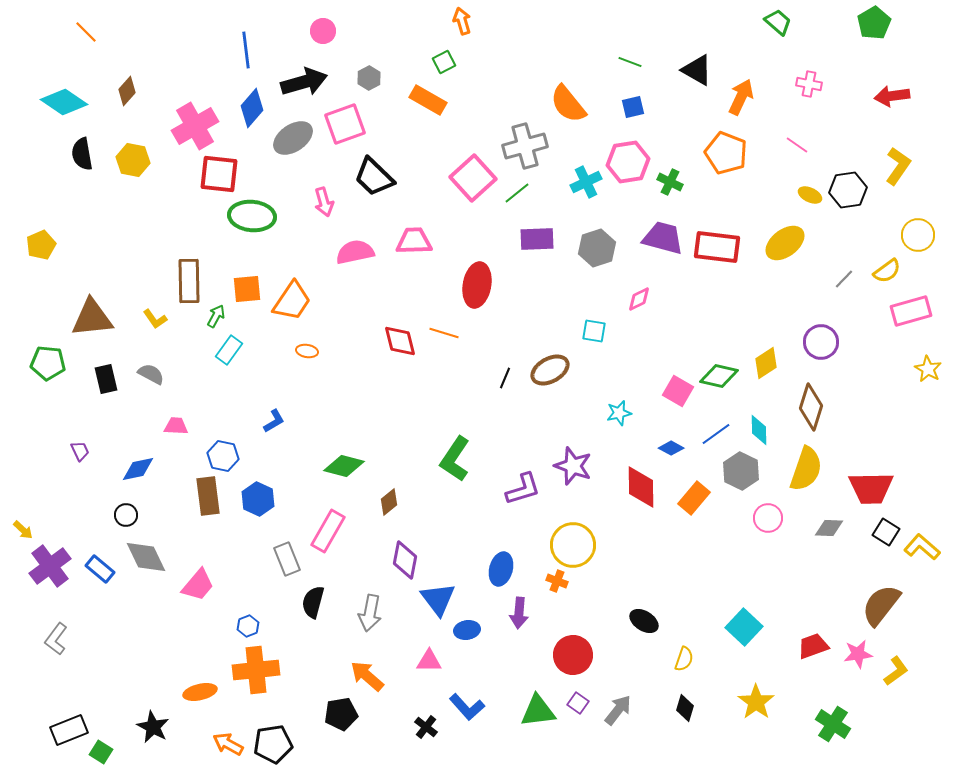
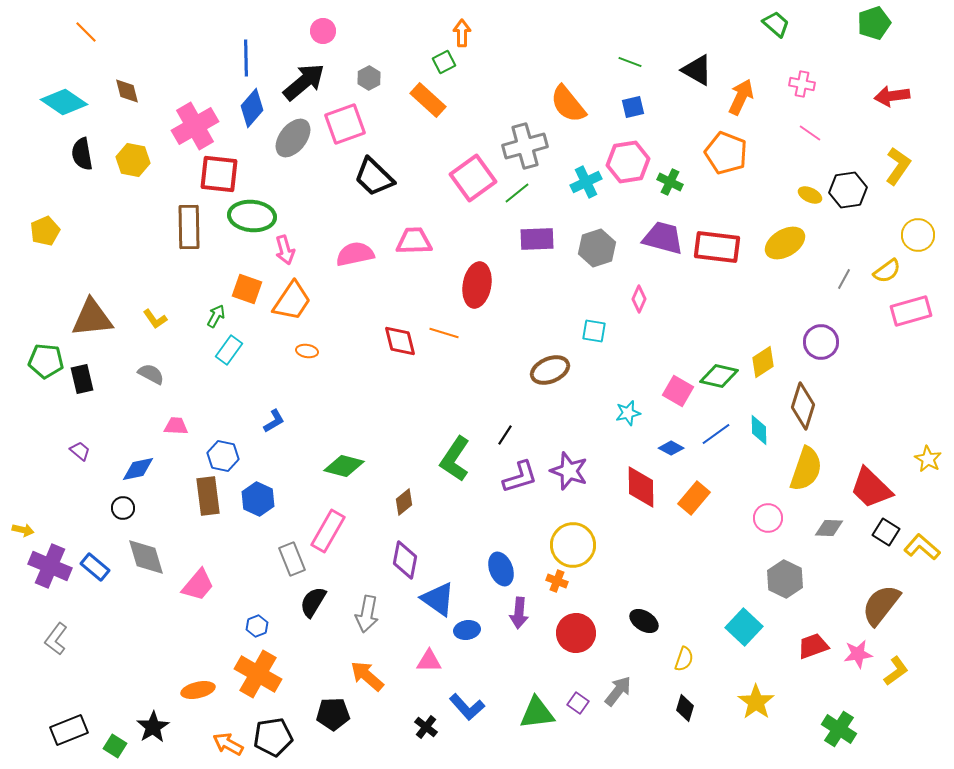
orange arrow at (462, 21): moved 12 px down; rotated 16 degrees clockwise
green trapezoid at (778, 22): moved 2 px left, 2 px down
green pentagon at (874, 23): rotated 12 degrees clockwise
blue line at (246, 50): moved 8 px down; rotated 6 degrees clockwise
black arrow at (304, 82): rotated 24 degrees counterclockwise
pink cross at (809, 84): moved 7 px left
brown diamond at (127, 91): rotated 56 degrees counterclockwise
orange rectangle at (428, 100): rotated 12 degrees clockwise
gray ellipse at (293, 138): rotated 18 degrees counterclockwise
pink line at (797, 145): moved 13 px right, 12 px up
pink square at (473, 178): rotated 6 degrees clockwise
pink arrow at (324, 202): moved 39 px left, 48 px down
yellow ellipse at (785, 243): rotated 6 degrees clockwise
yellow pentagon at (41, 245): moved 4 px right, 14 px up
pink semicircle at (355, 252): moved 2 px down
gray line at (844, 279): rotated 15 degrees counterclockwise
brown rectangle at (189, 281): moved 54 px up
orange square at (247, 289): rotated 24 degrees clockwise
pink diamond at (639, 299): rotated 40 degrees counterclockwise
green pentagon at (48, 363): moved 2 px left, 2 px up
yellow diamond at (766, 363): moved 3 px left, 1 px up
yellow star at (928, 369): moved 90 px down
brown ellipse at (550, 370): rotated 6 degrees clockwise
black line at (505, 378): moved 57 px down; rotated 10 degrees clockwise
black rectangle at (106, 379): moved 24 px left
brown diamond at (811, 407): moved 8 px left, 1 px up
cyan star at (619, 413): moved 9 px right
purple trapezoid at (80, 451): rotated 25 degrees counterclockwise
purple star at (573, 466): moved 4 px left, 5 px down
gray hexagon at (741, 471): moved 44 px right, 108 px down
red trapezoid at (871, 488): rotated 45 degrees clockwise
purple L-shape at (523, 489): moved 3 px left, 12 px up
brown diamond at (389, 502): moved 15 px right
black circle at (126, 515): moved 3 px left, 7 px up
yellow arrow at (23, 530): rotated 30 degrees counterclockwise
gray diamond at (146, 557): rotated 9 degrees clockwise
gray rectangle at (287, 559): moved 5 px right
purple cross at (50, 566): rotated 30 degrees counterclockwise
blue rectangle at (100, 569): moved 5 px left, 2 px up
blue ellipse at (501, 569): rotated 36 degrees counterclockwise
blue triangle at (438, 599): rotated 18 degrees counterclockwise
black semicircle at (313, 602): rotated 16 degrees clockwise
gray arrow at (370, 613): moved 3 px left, 1 px down
blue hexagon at (248, 626): moved 9 px right
red circle at (573, 655): moved 3 px right, 22 px up
orange cross at (256, 670): moved 2 px right, 4 px down; rotated 36 degrees clockwise
orange ellipse at (200, 692): moved 2 px left, 2 px up
gray arrow at (618, 710): moved 19 px up
green triangle at (538, 711): moved 1 px left, 2 px down
black pentagon at (341, 714): moved 8 px left; rotated 8 degrees clockwise
green cross at (833, 724): moved 6 px right, 5 px down
black star at (153, 727): rotated 12 degrees clockwise
black pentagon at (273, 744): moved 7 px up
green square at (101, 752): moved 14 px right, 6 px up
